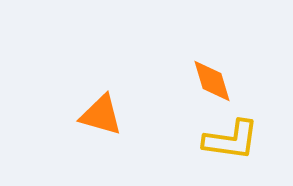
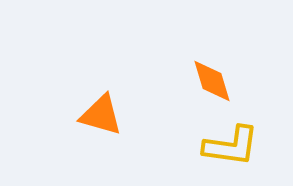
yellow L-shape: moved 6 px down
